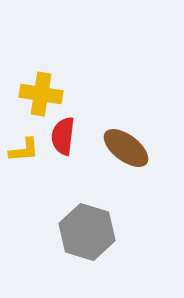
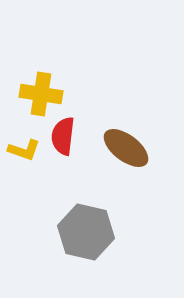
yellow L-shape: rotated 24 degrees clockwise
gray hexagon: moved 1 px left; rotated 4 degrees counterclockwise
